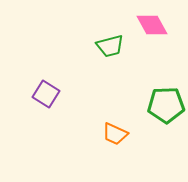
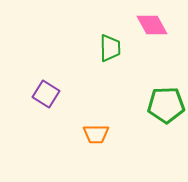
green trapezoid: moved 2 px down; rotated 76 degrees counterclockwise
orange trapezoid: moved 19 px left; rotated 24 degrees counterclockwise
